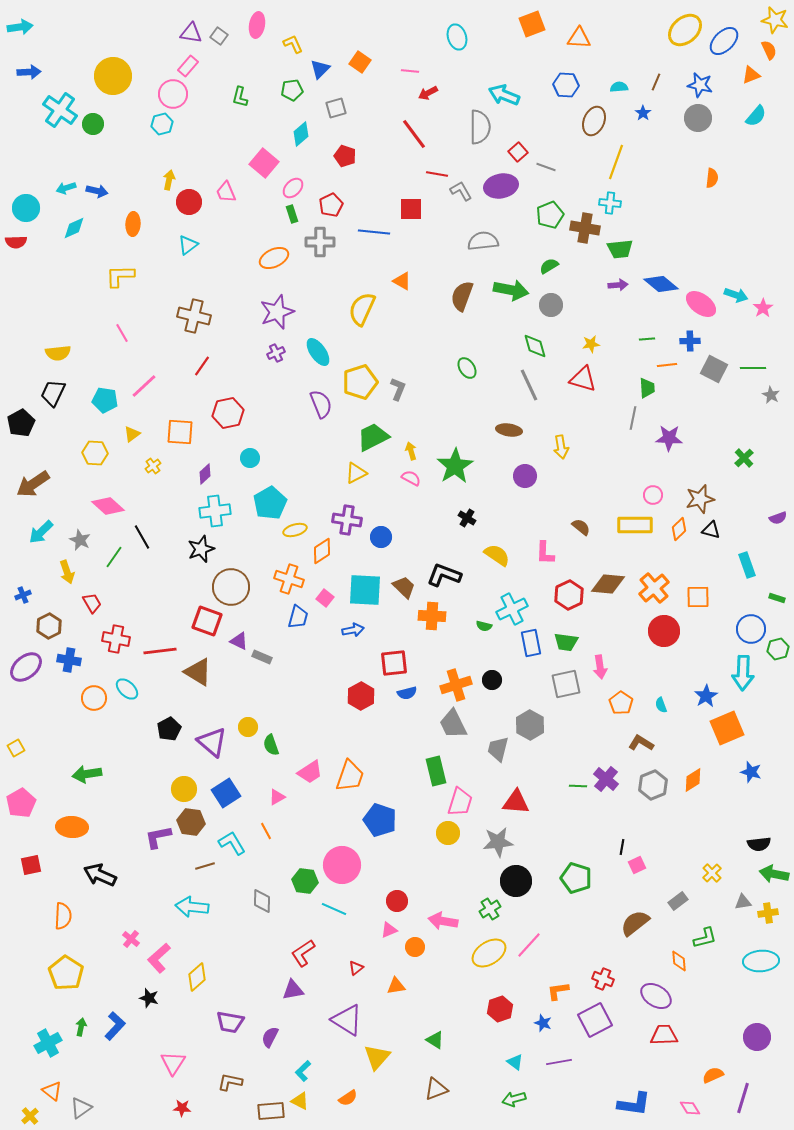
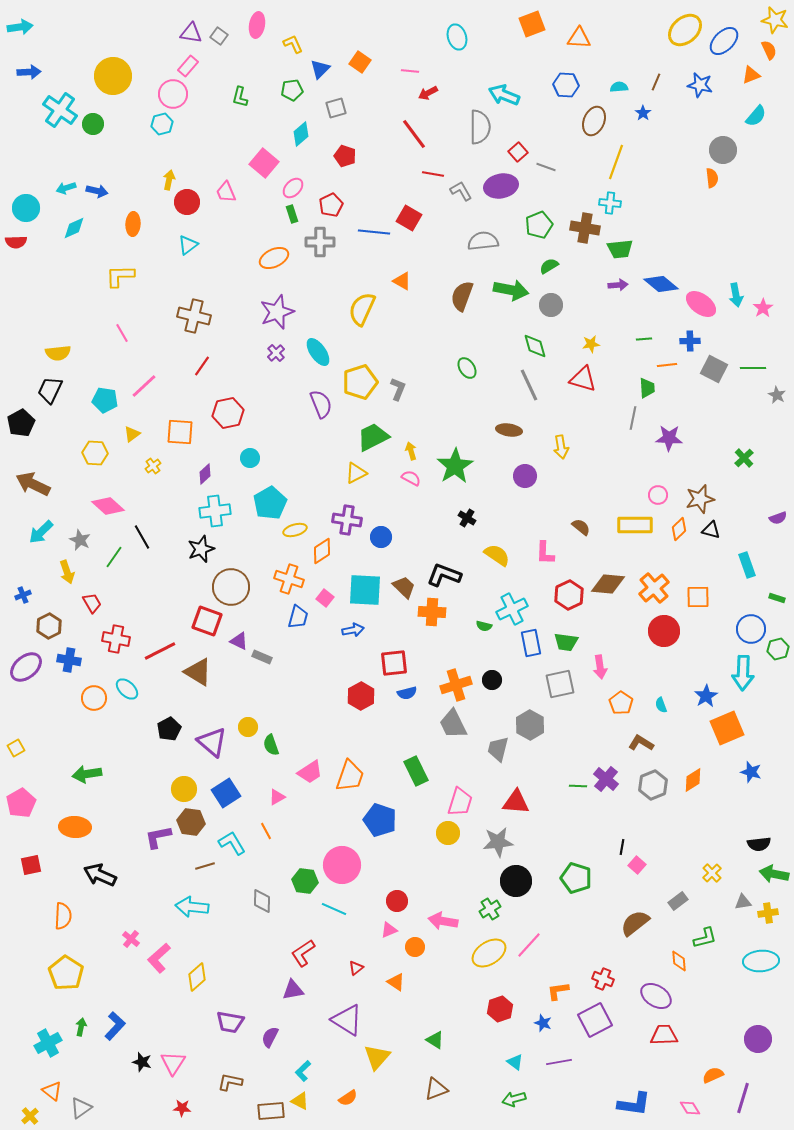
gray circle at (698, 118): moved 25 px right, 32 px down
red line at (437, 174): moved 4 px left
orange semicircle at (712, 178): rotated 12 degrees counterclockwise
red circle at (189, 202): moved 2 px left
red square at (411, 209): moved 2 px left, 9 px down; rotated 30 degrees clockwise
green pentagon at (550, 215): moved 11 px left, 10 px down
cyan arrow at (736, 295): rotated 60 degrees clockwise
green line at (647, 339): moved 3 px left
purple cross at (276, 353): rotated 18 degrees counterclockwise
black trapezoid at (53, 393): moved 3 px left, 3 px up
gray star at (771, 395): moved 6 px right
brown arrow at (33, 484): rotated 60 degrees clockwise
pink circle at (653, 495): moved 5 px right
orange cross at (432, 616): moved 4 px up
red line at (160, 651): rotated 20 degrees counterclockwise
gray square at (566, 684): moved 6 px left
green rectangle at (436, 771): moved 20 px left; rotated 12 degrees counterclockwise
orange ellipse at (72, 827): moved 3 px right
pink square at (637, 865): rotated 24 degrees counterclockwise
orange triangle at (396, 986): moved 4 px up; rotated 42 degrees clockwise
black star at (149, 998): moved 7 px left, 64 px down
purple circle at (757, 1037): moved 1 px right, 2 px down
